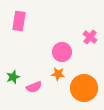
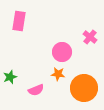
green star: moved 3 px left
pink semicircle: moved 2 px right, 3 px down
